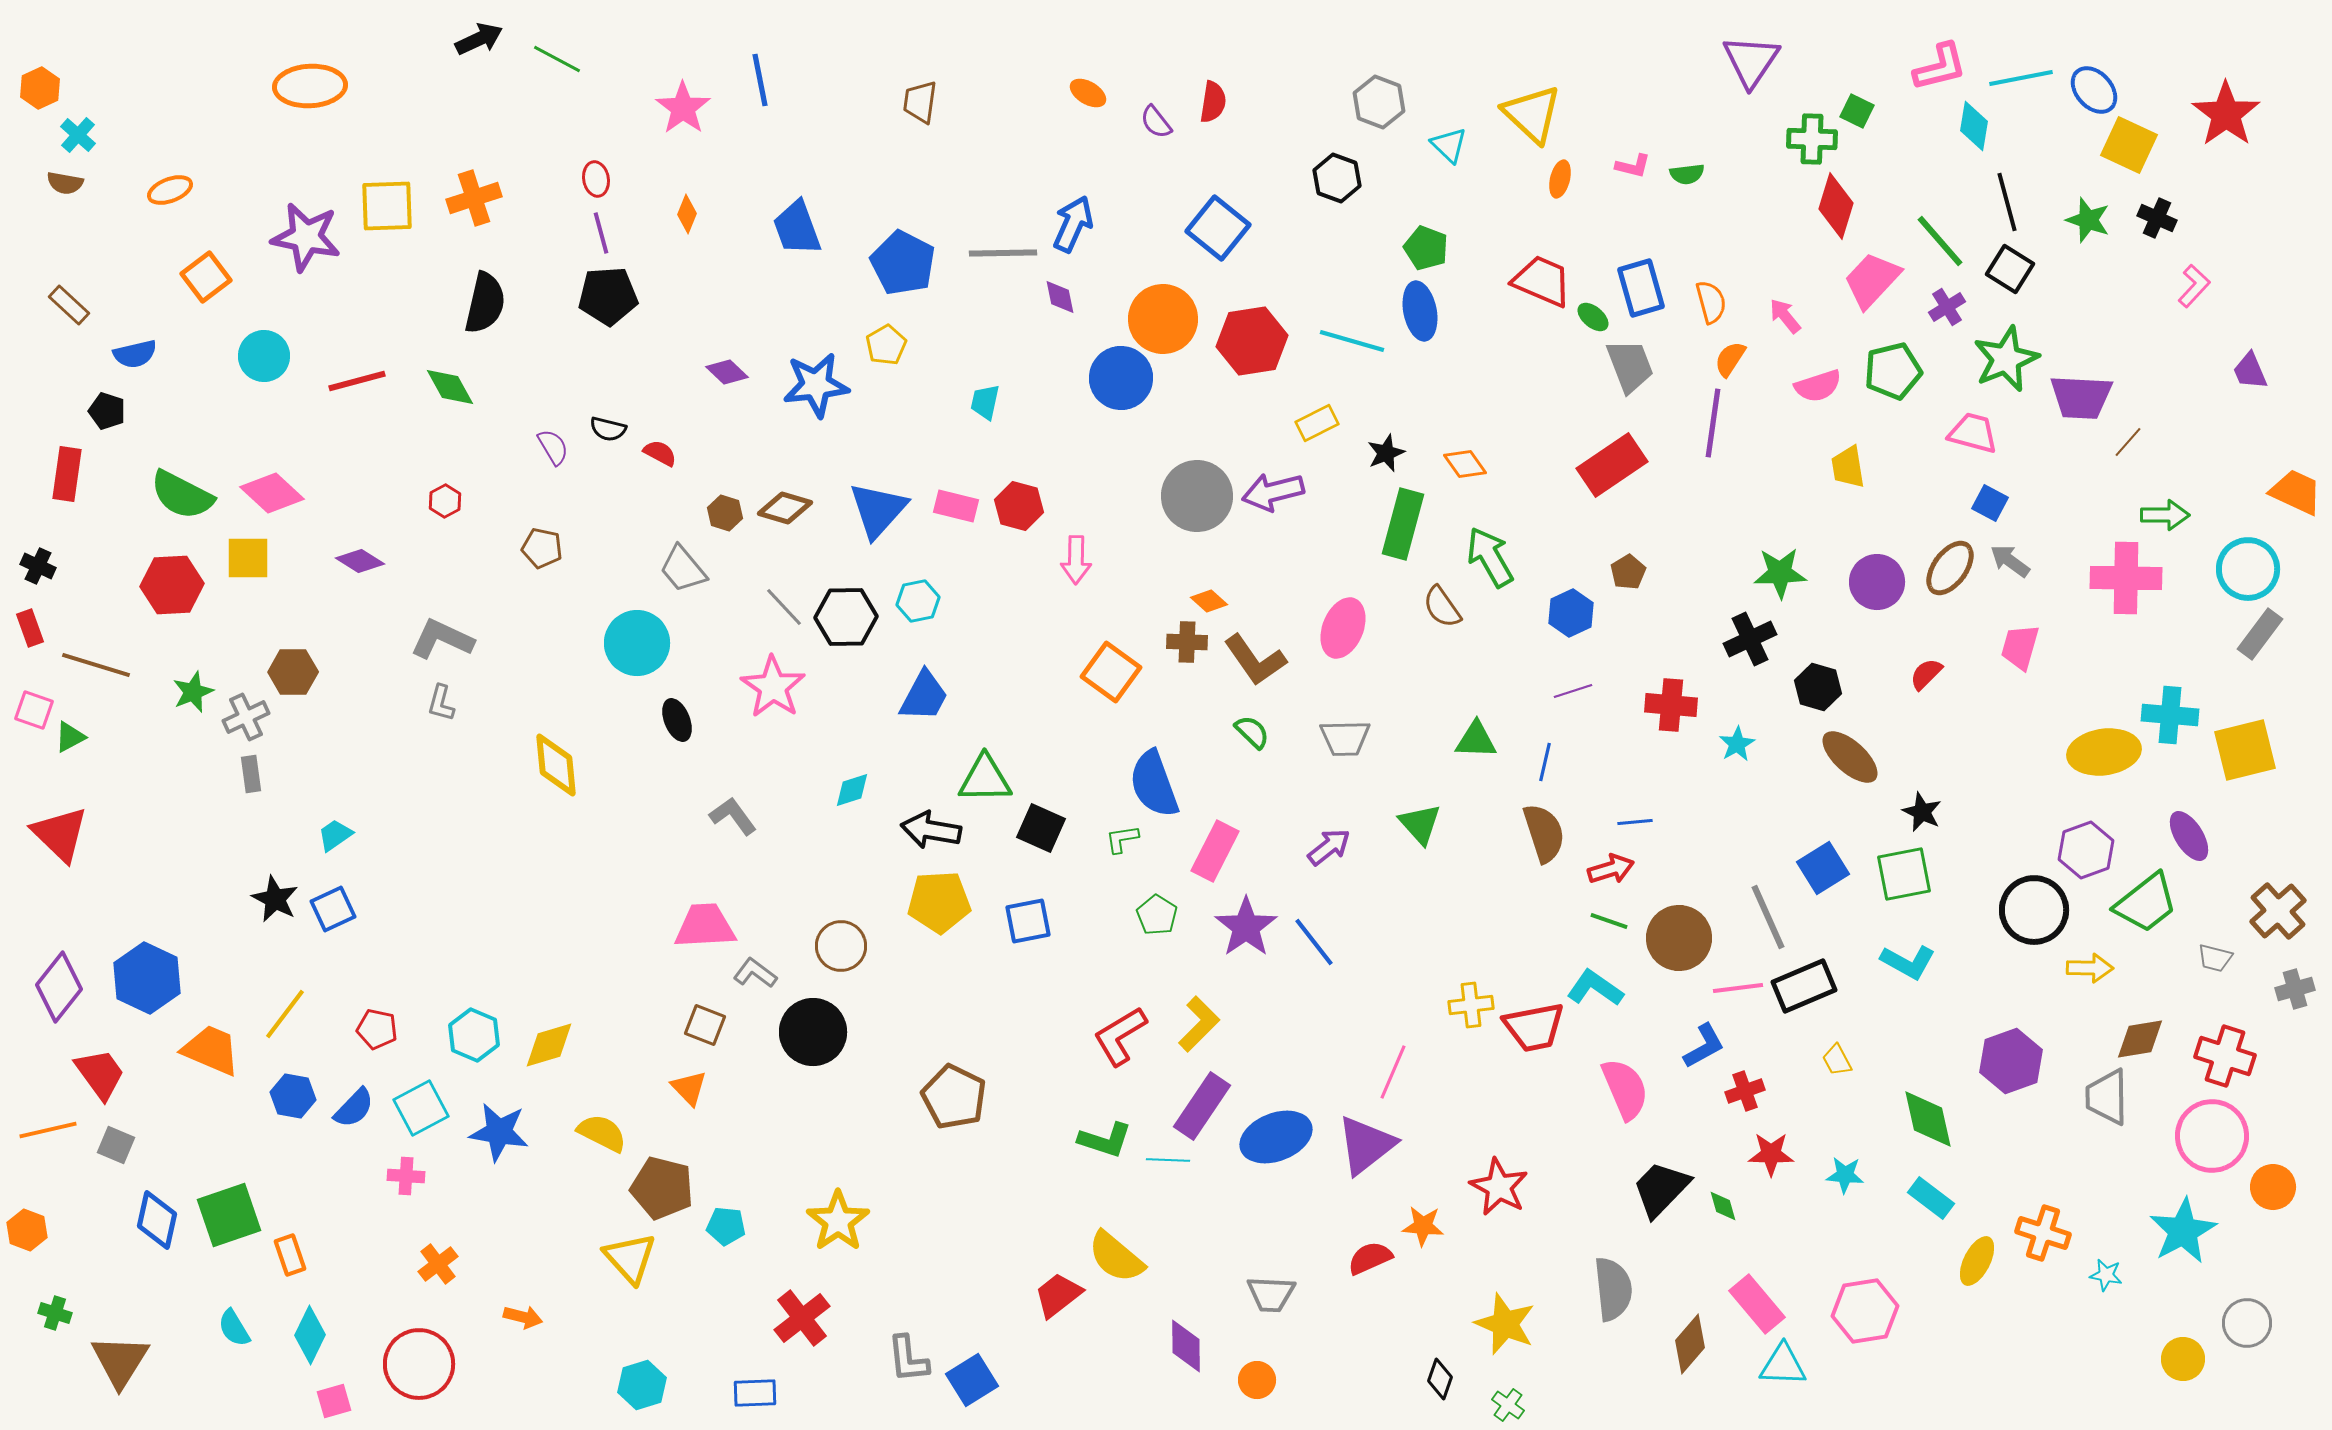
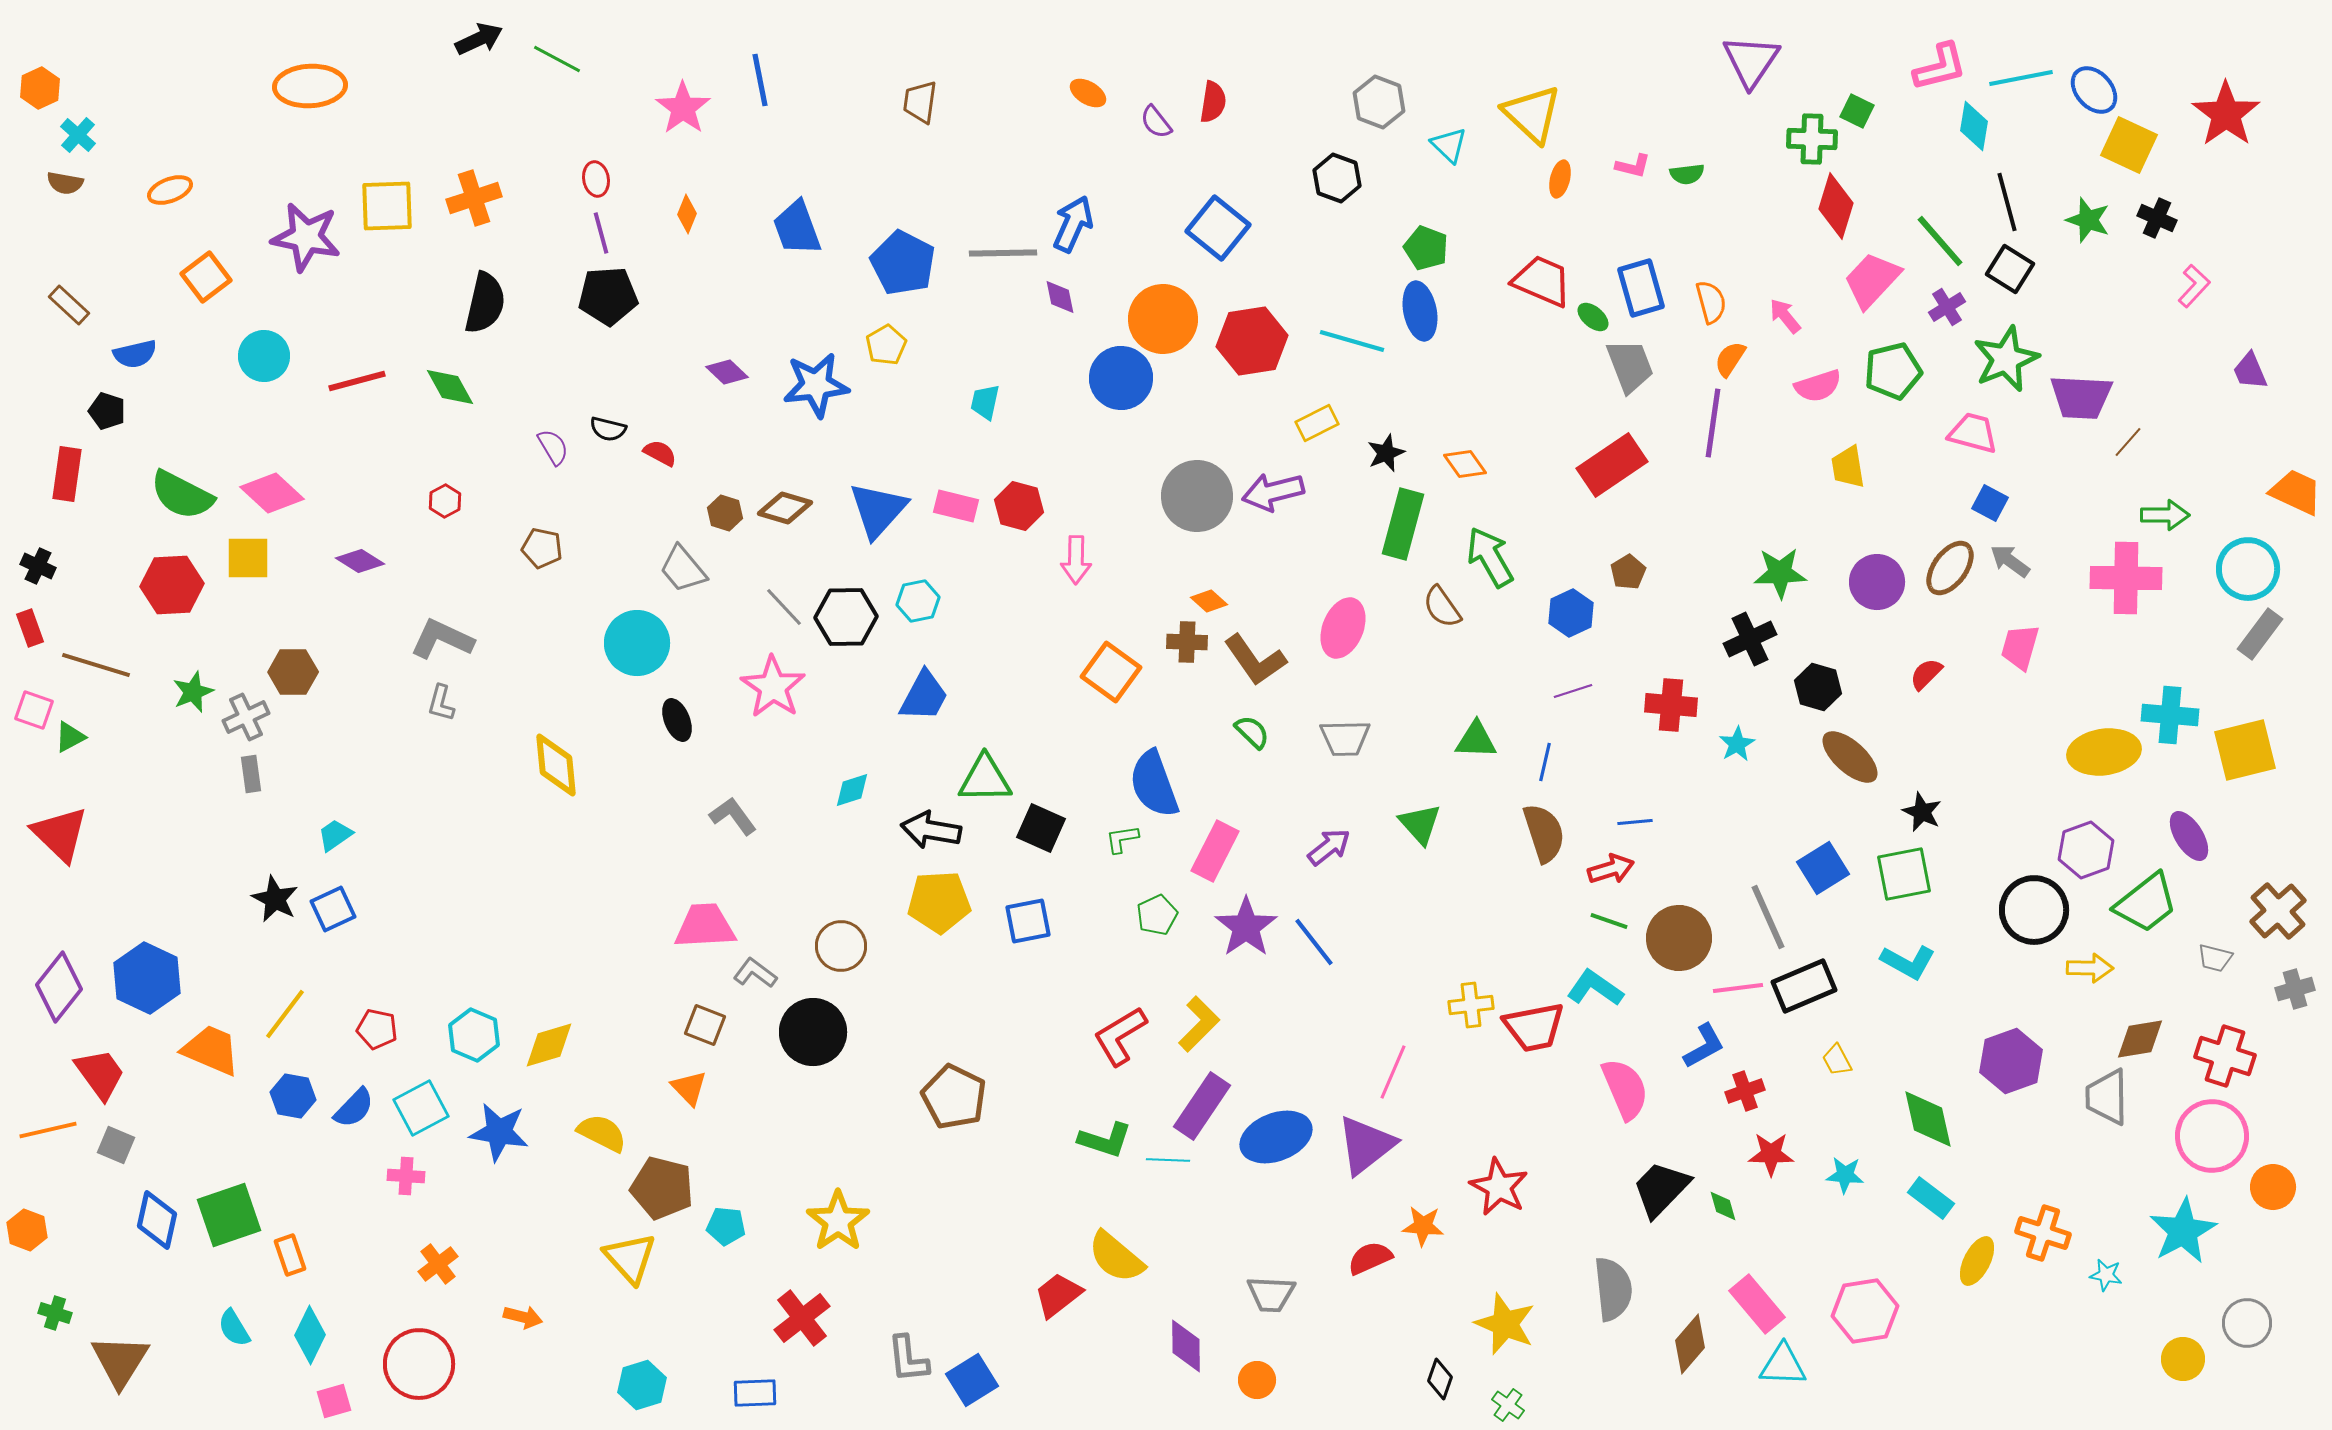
green pentagon at (1157, 915): rotated 15 degrees clockwise
